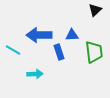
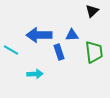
black triangle: moved 3 px left, 1 px down
cyan line: moved 2 px left
